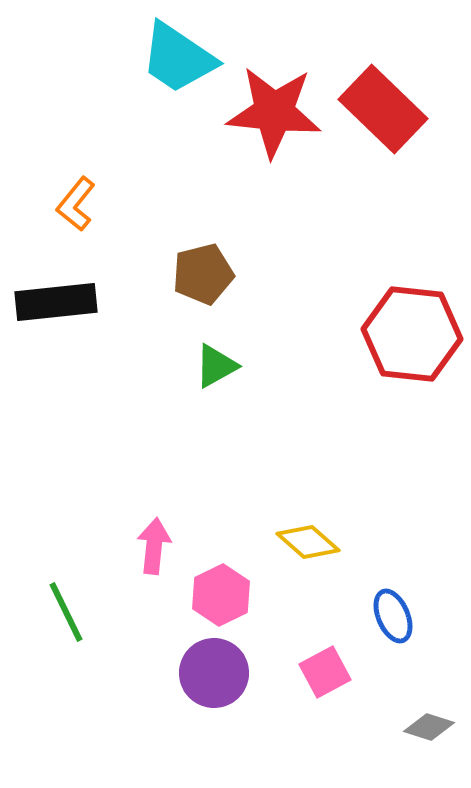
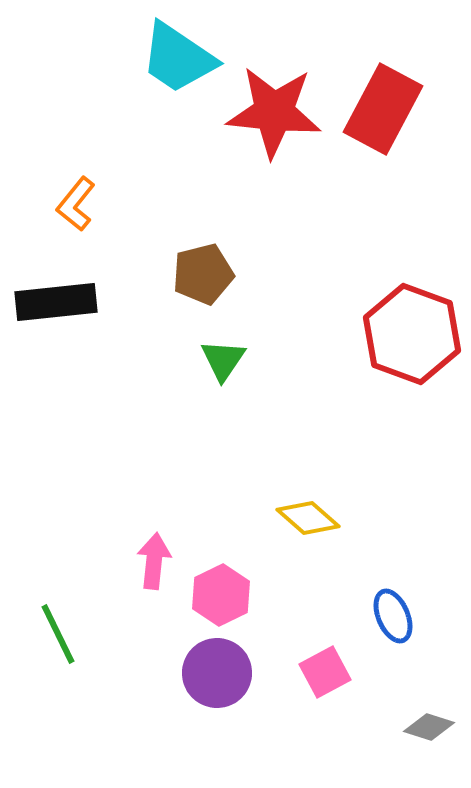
red rectangle: rotated 74 degrees clockwise
red hexagon: rotated 14 degrees clockwise
green triangle: moved 7 px right, 6 px up; rotated 27 degrees counterclockwise
yellow diamond: moved 24 px up
pink arrow: moved 15 px down
green line: moved 8 px left, 22 px down
purple circle: moved 3 px right
